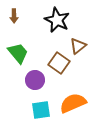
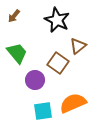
brown arrow: rotated 40 degrees clockwise
green trapezoid: moved 1 px left
brown square: moved 1 px left
cyan square: moved 2 px right, 1 px down
